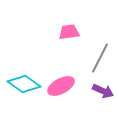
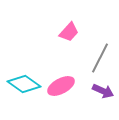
pink trapezoid: rotated 140 degrees clockwise
